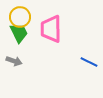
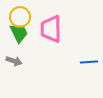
blue line: rotated 30 degrees counterclockwise
